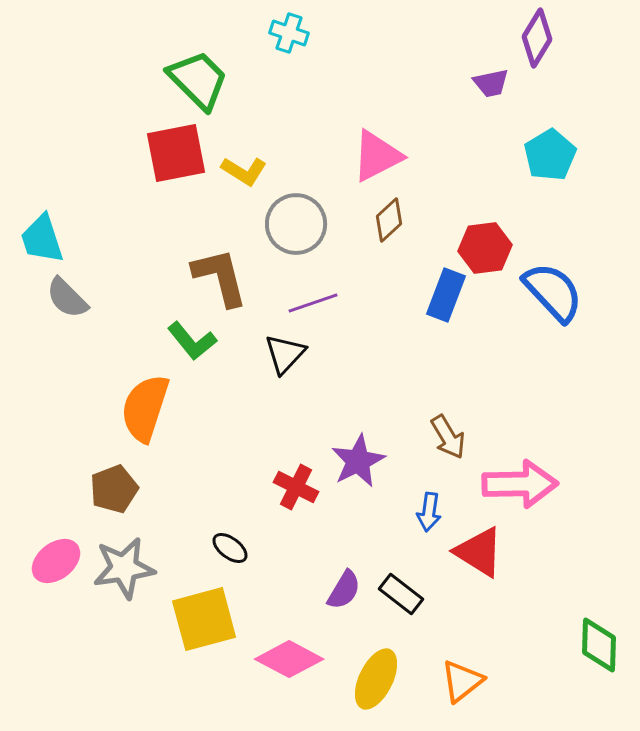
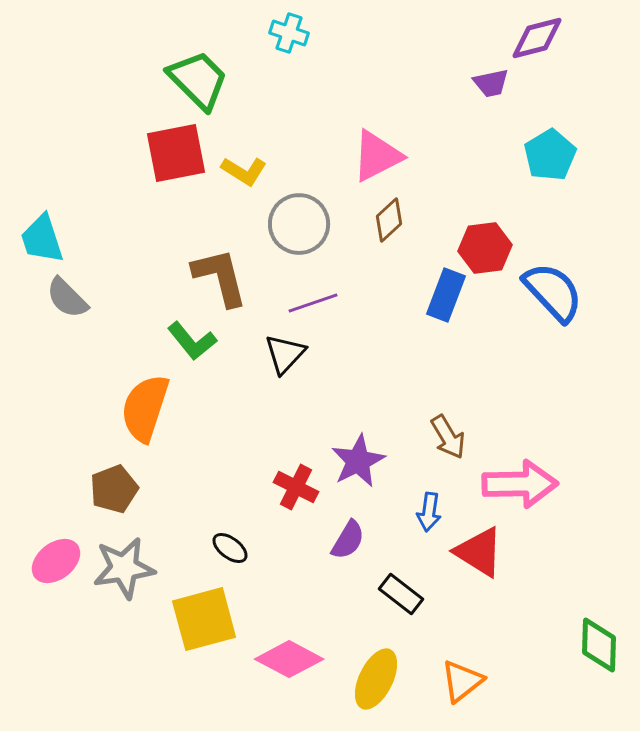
purple diamond: rotated 44 degrees clockwise
gray circle: moved 3 px right
purple semicircle: moved 4 px right, 50 px up
